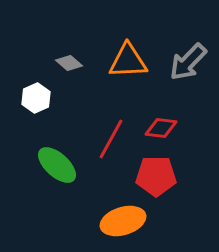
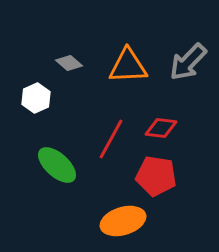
orange triangle: moved 5 px down
red pentagon: rotated 9 degrees clockwise
